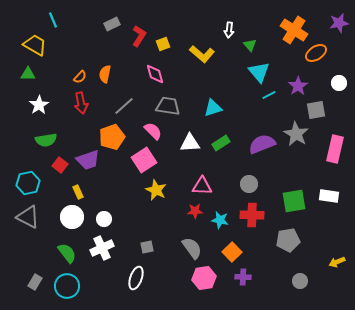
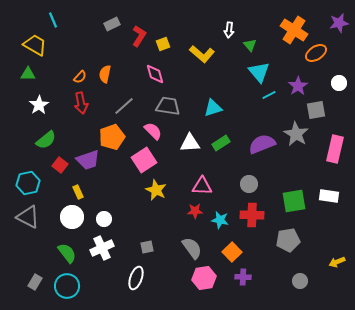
green semicircle at (46, 140): rotated 30 degrees counterclockwise
